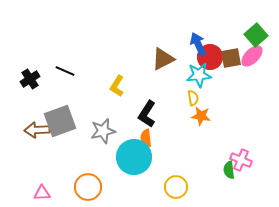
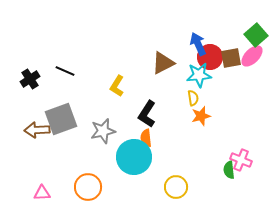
brown triangle: moved 4 px down
orange star: rotated 24 degrees counterclockwise
gray square: moved 1 px right, 2 px up
